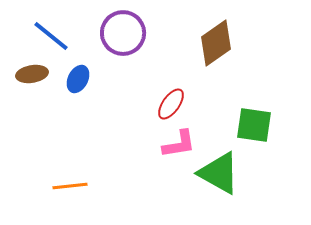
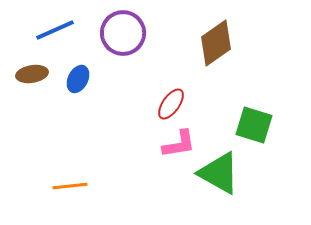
blue line: moved 4 px right, 6 px up; rotated 63 degrees counterclockwise
green square: rotated 9 degrees clockwise
